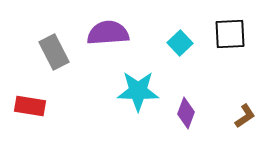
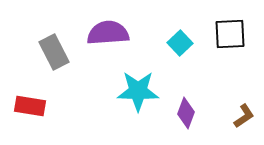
brown L-shape: moved 1 px left
